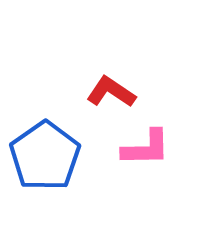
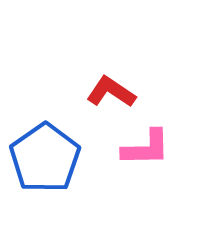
blue pentagon: moved 2 px down
